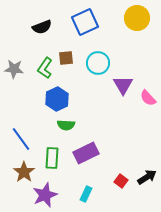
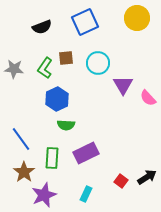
purple star: moved 1 px left
